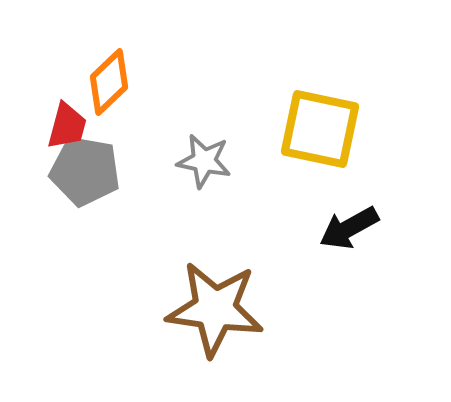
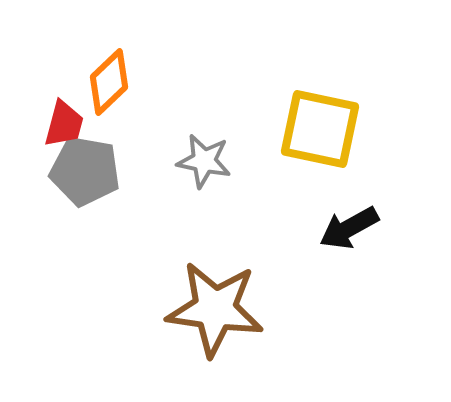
red trapezoid: moved 3 px left, 2 px up
